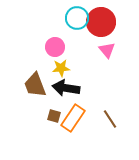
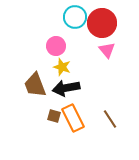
cyan circle: moved 2 px left, 1 px up
red circle: moved 1 px right, 1 px down
pink circle: moved 1 px right, 1 px up
yellow star: moved 1 px right, 1 px up; rotated 24 degrees clockwise
black arrow: rotated 20 degrees counterclockwise
orange rectangle: rotated 60 degrees counterclockwise
